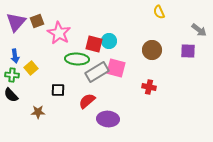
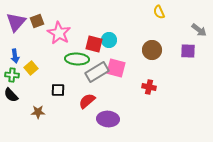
cyan circle: moved 1 px up
